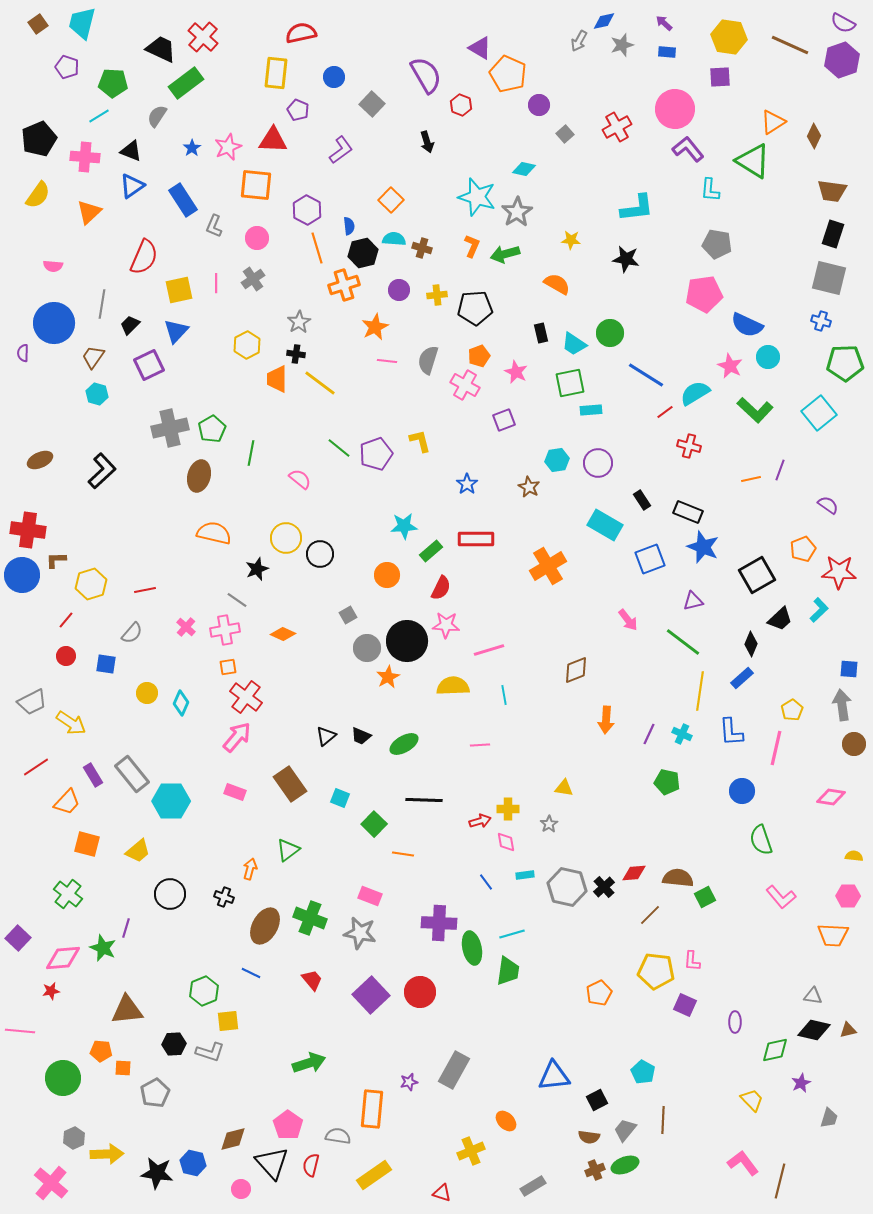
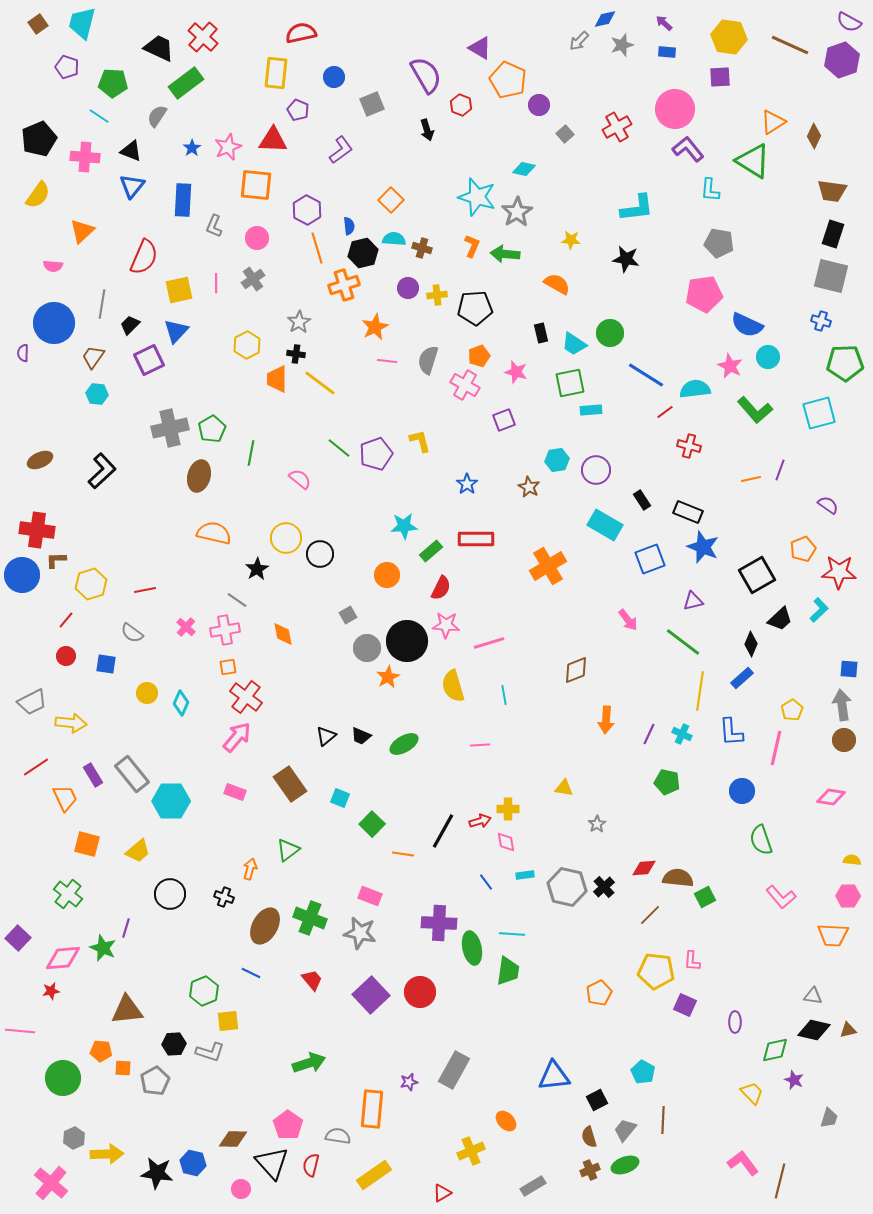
blue diamond at (604, 21): moved 1 px right, 2 px up
purple semicircle at (843, 23): moved 6 px right, 1 px up
gray arrow at (579, 41): rotated 15 degrees clockwise
black trapezoid at (161, 49): moved 2 px left, 1 px up
orange pentagon at (508, 74): moved 6 px down
gray square at (372, 104): rotated 25 degrees clockwise
cyan line at (99, 116): rotated 65 degrees clockwise
black arrow at (427, 142): moved 12 px up
blue triangle at (132, 186): rotated 16 degrees counterclockwise
blue rectangle at (183, 200): rotated 36 degrees clockwise
orange triangle at (89, 212): moved 7 px left, 19 px down
gray pentagon at (717, 244): moved 2 px right, 1 px up
green arrow at (505, 254): rotated 20 degrees clockwise
gray square at (829, 278): moved 2 px right, 2 px up
purple circle at (399, 290): moved 9 px right, 2 px up
purple square at (149, 365): moved 5 px up
pink star at (516, 372): rotated 10 degrees counterclockwise
cyan semicircle at (695, 393): moved 4 px up; rotated 24 degrees clockwise
cyan hexagon at (97, 394): rotated 10 degrees counterclockwise
green L-shape at (755, 410): rotated 6 degrees clockwise
cyan square at (819, 413): rotated 24 degrees clockwise
purple circle at (598, 463): moved 2 px left, 7 px down
red cross at (28, 530): moved 9 px right
black star at (257, 569): rotated 10 degrees counterclockwise
gray semicircle at (132, 633): rotated 85 degrees clockwise
orange diamond at (283, 634): rotated 55 degrees clockwise
pink line at (489, 650): moved 7 px up
yellow semicircle at (453, 686): rotated 104 degrees counterclockwise
yellow arrow at (71, 723): rotated 28 degrees counterclockwise
brown circle at (854, 744): moved 10 px left, 4 px up
black line at (424, 800): moved 19 px right, 31 px down; rotated 63 degrees counterclockwise
orange trapezoid at (67, 802): moved 2 px left, 4 px up; rotated 68 degrees counterclockwise
green square at (374, 824): moved 2 px left
gray star at (549, 824): moved 48 px right
yellow semicircle at (854, 856): moved 2 px left, 4 px down
red diamond at (634, 873): moved 10 px right, 5 px up
cyan line at (512, 934): rotated 20 degrees clockwise
purple star at (801, 1083): moved 7 px left, 3 px up; rotated 24 degrees counterclockwise
gray pentagon at (155, 1093): moved 12 px up
yellow trapezoid at (752, 1100): moved 7 px up
brown semicircle at (589, 1137): rotated 65 degrees clockwise
brown diamond at (233, 1139): rotated 16 degrees clockwise
brown cross at (595, 1170): moved 5 px left
red triangle at (442, 1193): rotated 48 degrees counterclockwise
